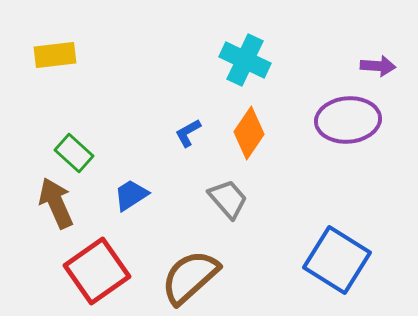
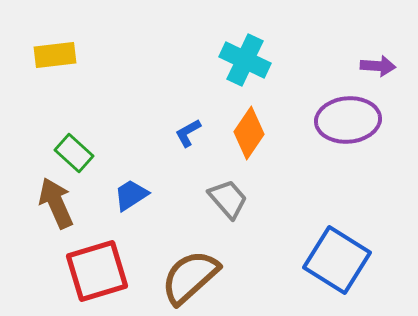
red square: rotated 18 degrees clockwise
